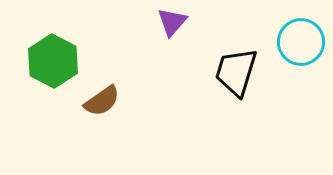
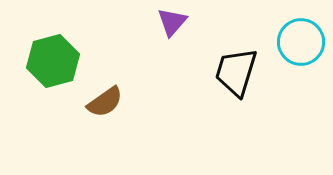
green hexagon: rotated 18 degrees clockwise
brown semicircle: moved 3 px right, 1 px down
